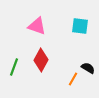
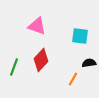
cyan square: moved 10 px down
red diamond: rotated 15 degrees clockwise
black semicircle: moved 1 px right, 5 px up; rotated 40 degrees counterclockwise
